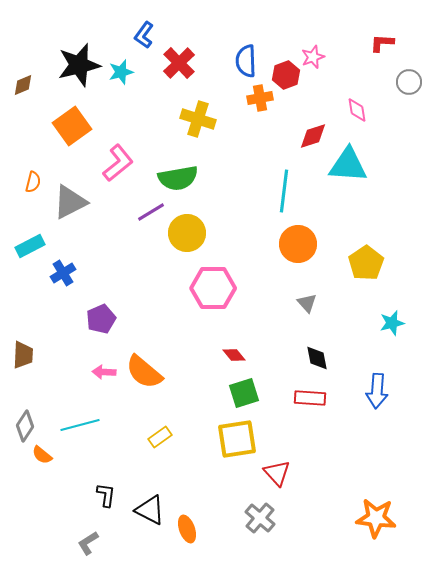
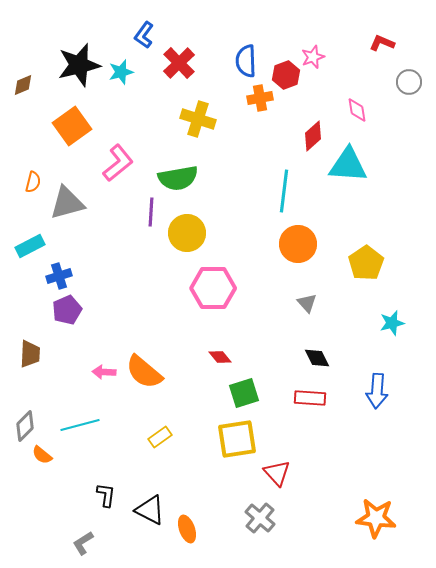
red L-shape at (382, 43): rotated 20 degrees clockwise
red diamond at (313, 136): rotated 24 degrees counterclockwise
gray triangle at (70, 202): moved 3 px left, 1 px down; rotated 12 degrees clockwise
purple line at (151, 212): rotated 56 degrees counterclockwise
blue cross at (63, 273): moved 4 px left, 3 px down; rotated 15 degrees clockwise
purple pentagon at (101, 319): moved 34 px left, 9 px up
brown trapezoid at (23, 355): moved 7 px right, 1 px up
red diamond at (234, 355): moved 14 px left, 2 px down
black diamond at (317, 358): rotated 16 degrees counterclockwise
gray diamond at (25, 426): rotated 12 degrees clockwise
gray L-shape at (88, 543): moved 5 px left
